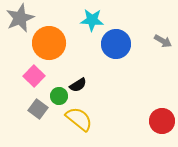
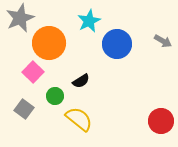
cyan star: moved 3 px left, 1 px down; rotated 30 degrees counterclockwise
blue circle: moved 1 px right
pink square: moved 1 px left, 4 px up
black semicircle: moved 3 px right, 4 px up
green circle: moved 4 px left
gray square: moved 14 px left
red circle: moved 1 px left
